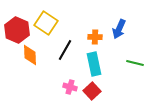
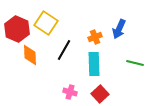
red hexagon: moved 1 px up
orange cross: rotated 24 degrees counterclockwise
black line: moved 1 px left
cyan rectangle: rotated 10 degrees clockwise
pink cross: moved 5 px down
red square: moved 8 px right, 3 px down
